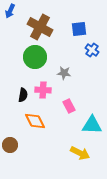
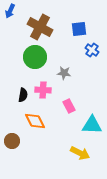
brown circle: moved 2 px right, 4 px up
